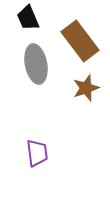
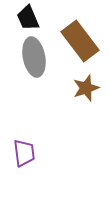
gray ellipse: moved 2 px left, 7 px up
purple trapezoid: moved 13 px left
